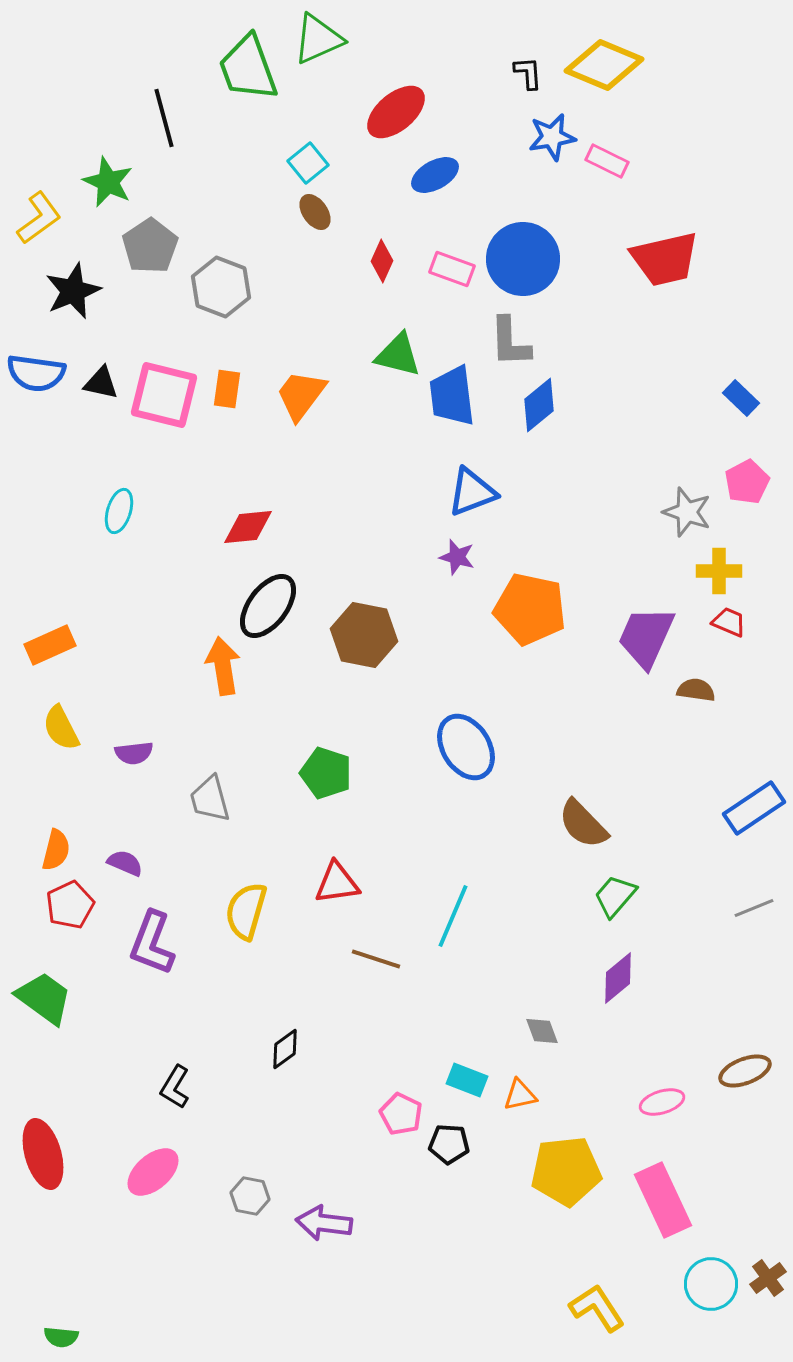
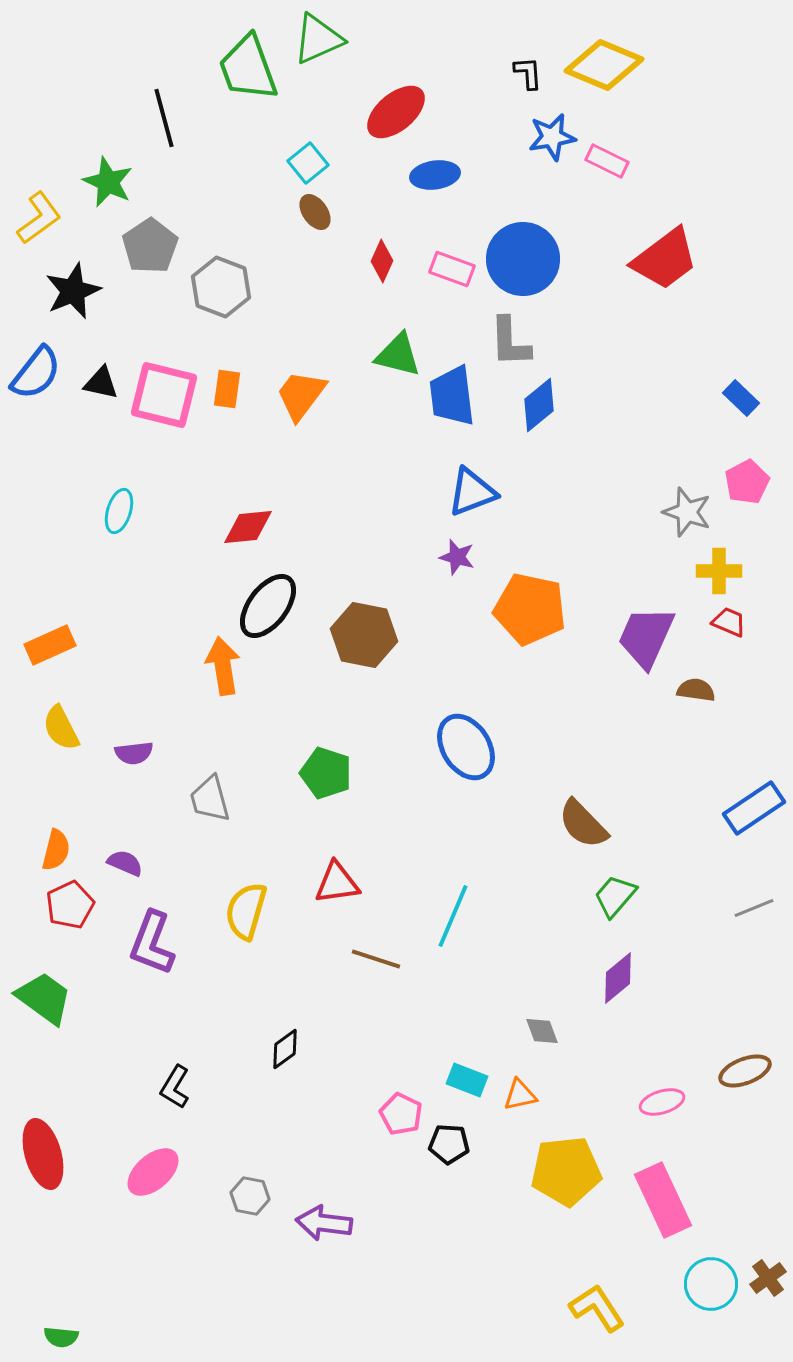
blue ellipse at (435, 175): rotated 21 degrees clockwise
red trapezoid at (665, 259): rotated 24 degrees counterclockwise
blue semicircle at (36, 373): rotated 60 degrees counterclockwise
